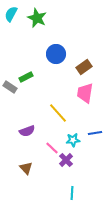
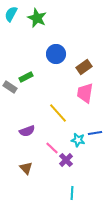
cyan star: moved 5 px right; rotated 16 degrees clockwise
